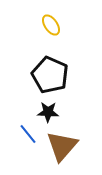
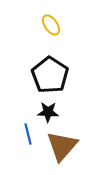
black pentagon: rotated 9 degrees clockwise
blue line: rotated 25 degrees clockwise
